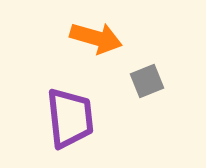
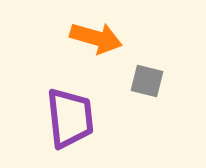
gray square: rotated 36 degrees clockwise
